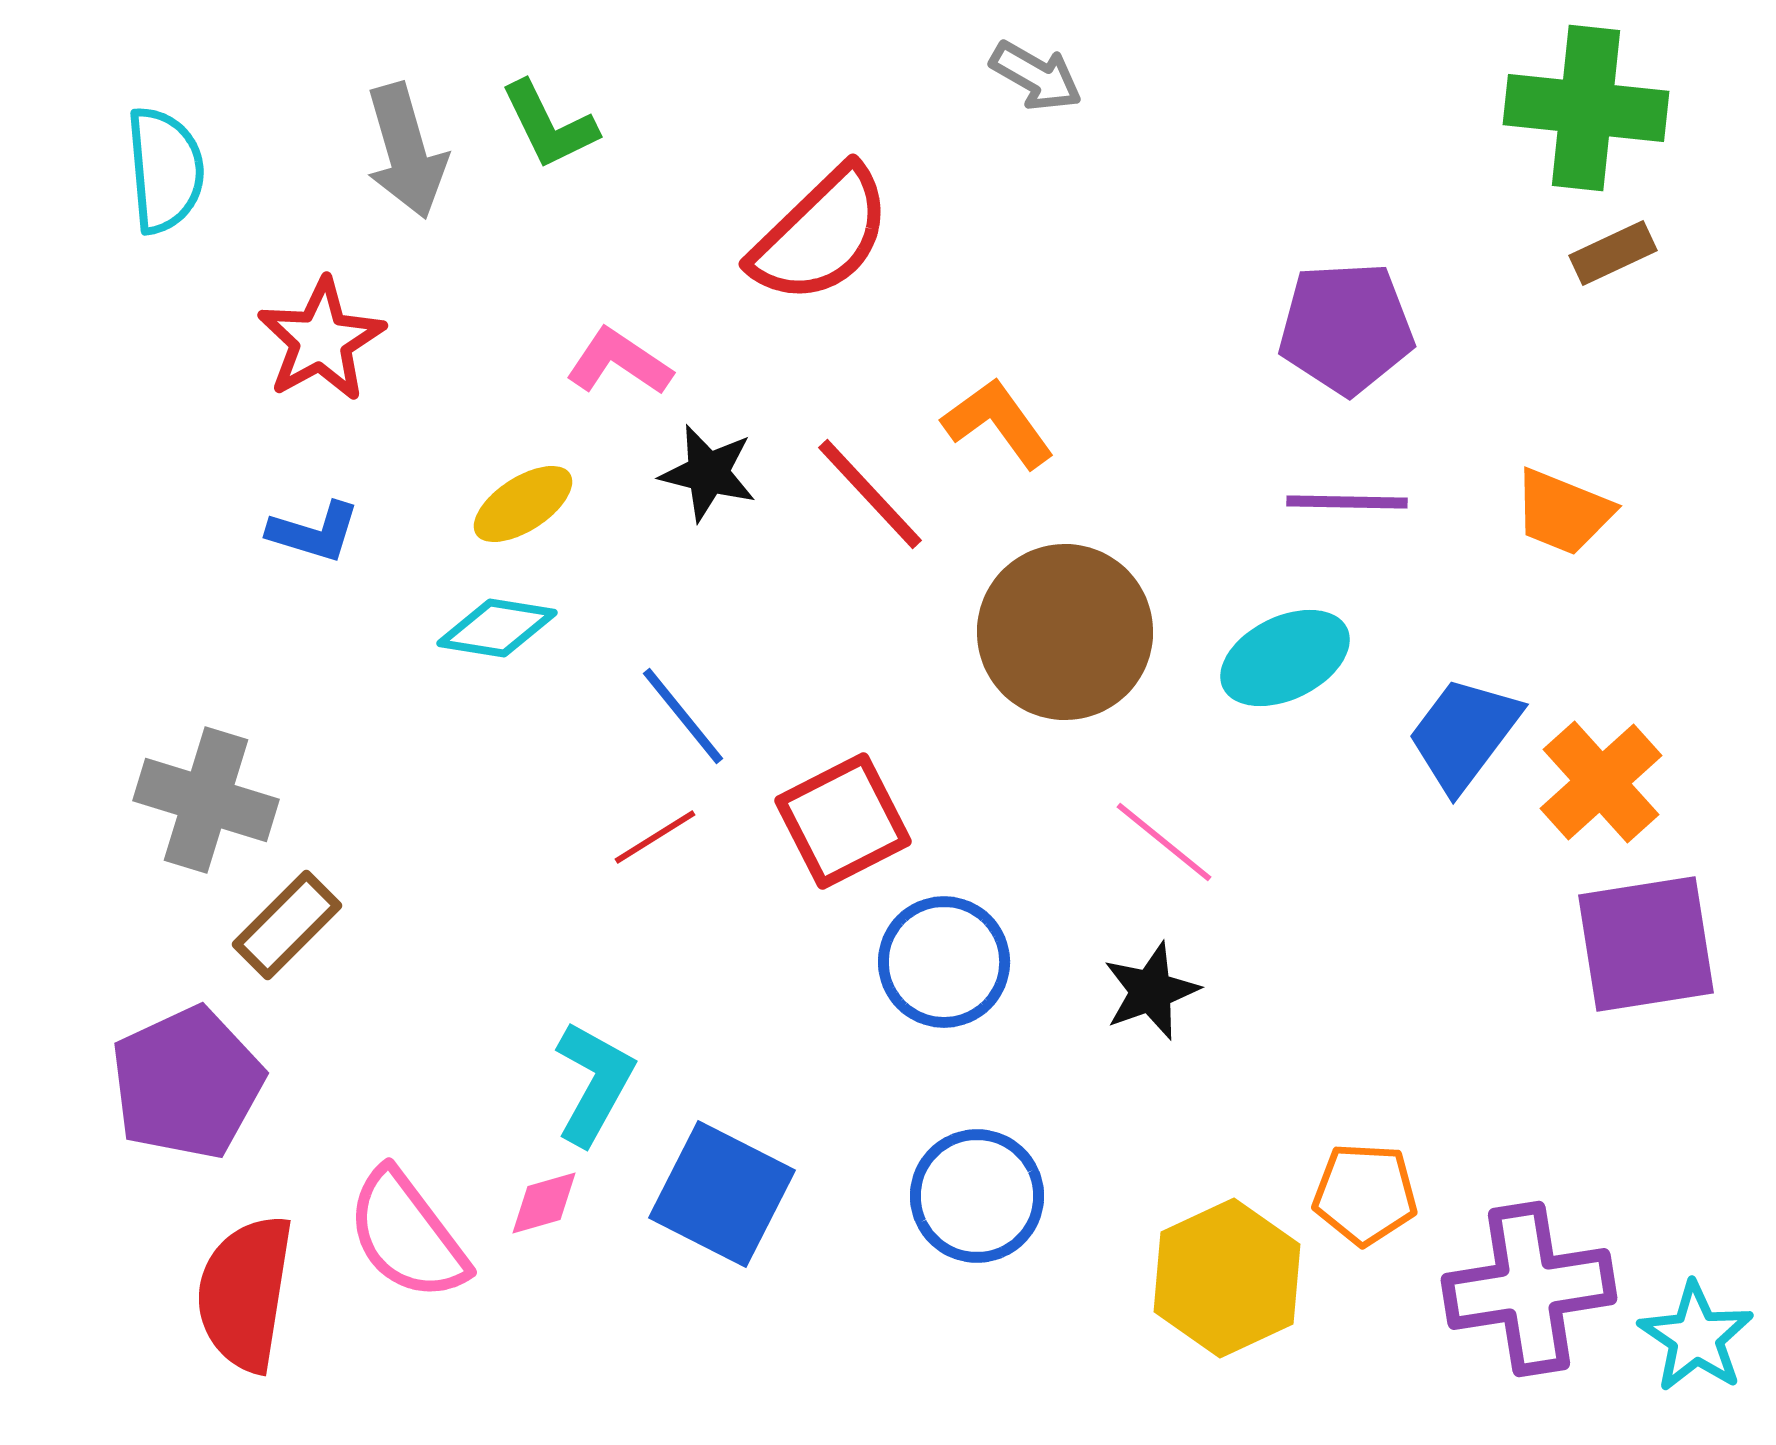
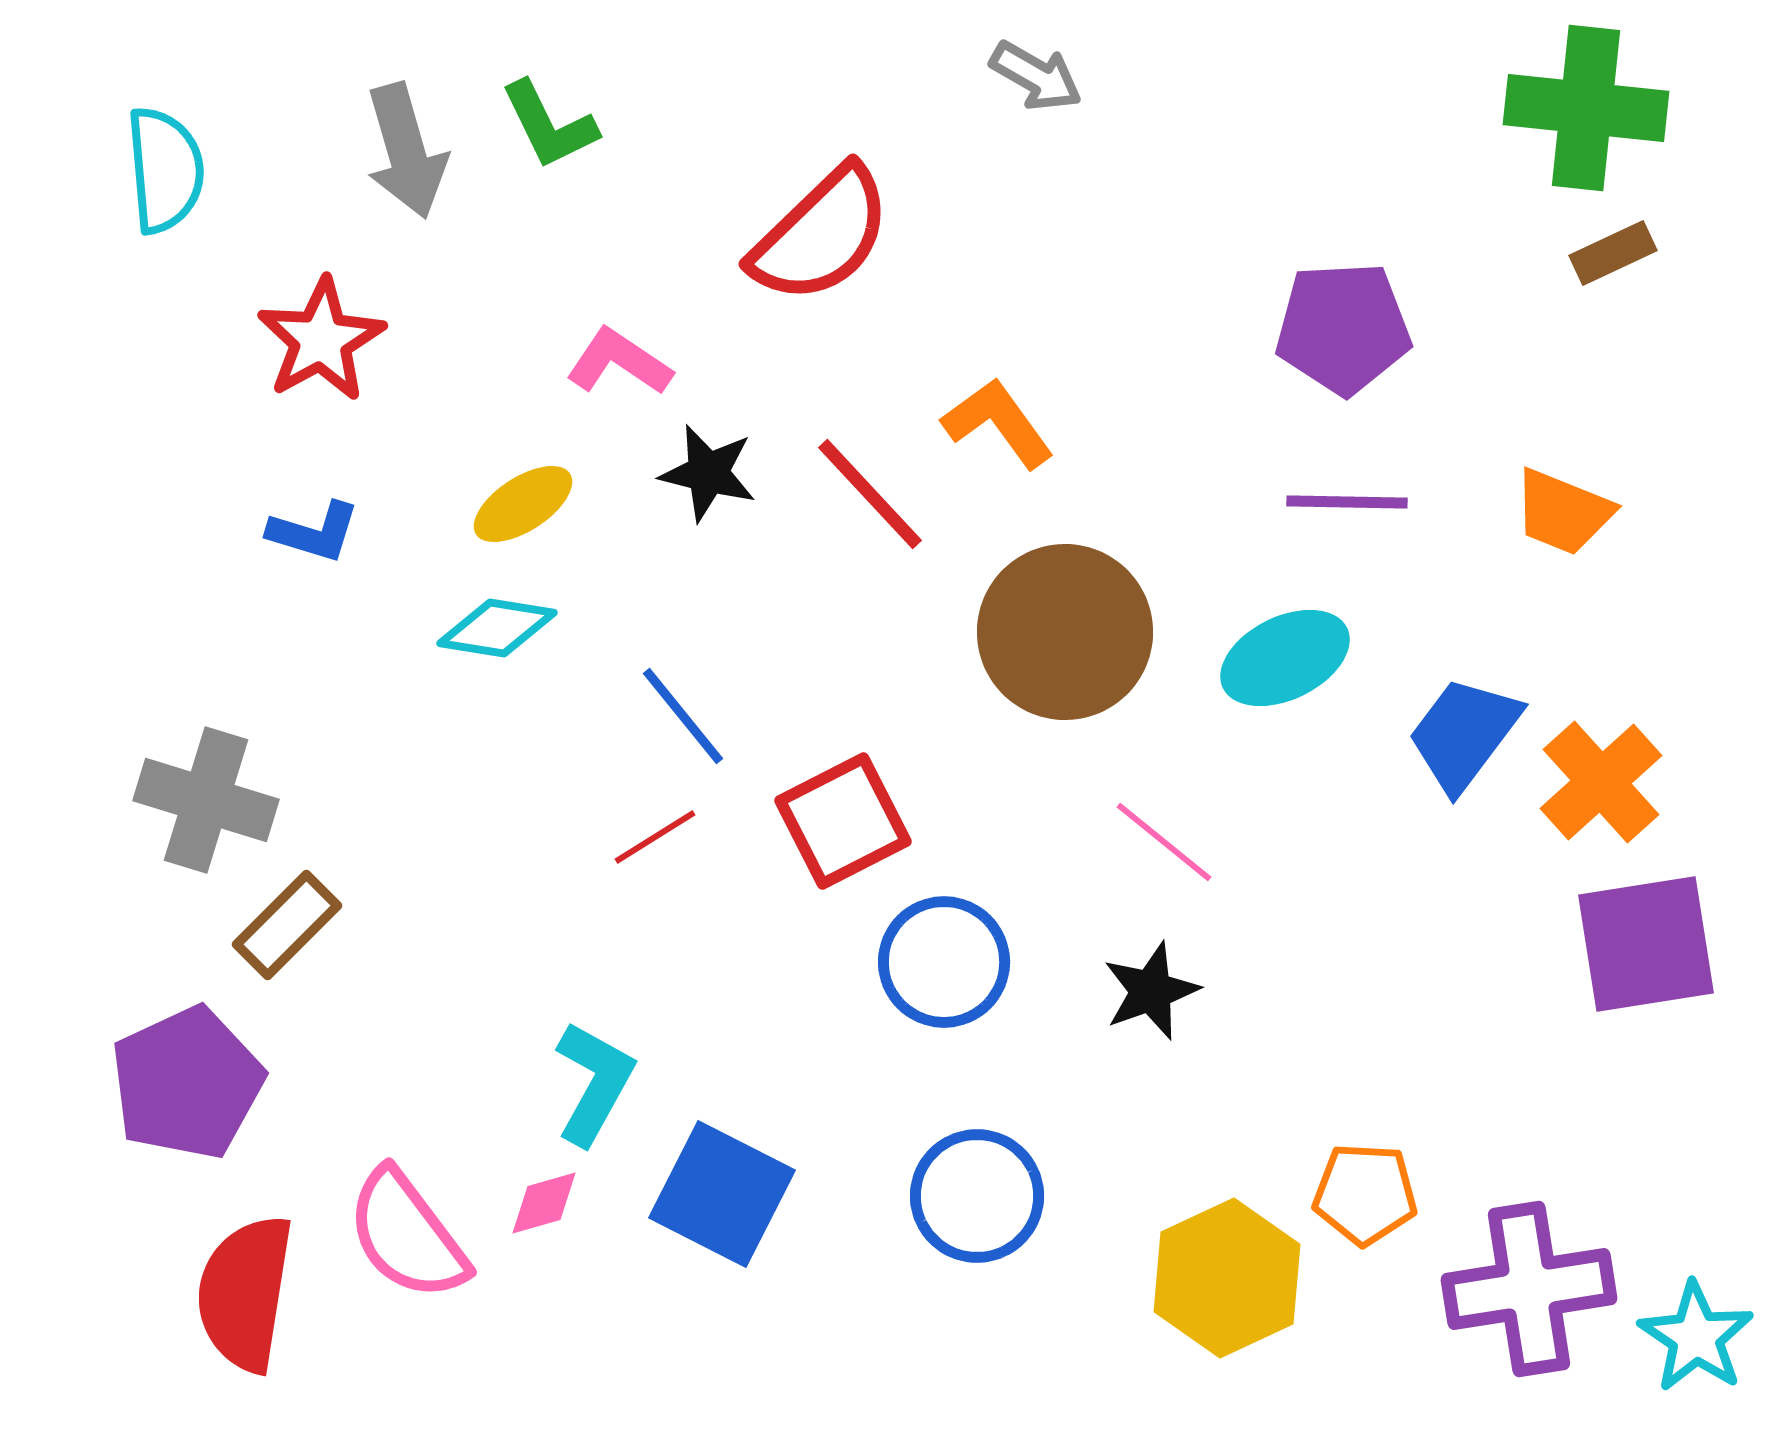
purple pentagon at (1346, 328): moved 3 px left
